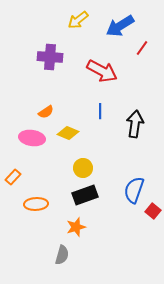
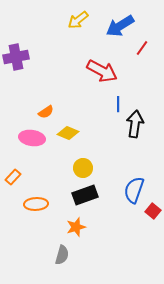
purple cross: moved 34 px left; rotated 15 degrees counterclockwise
blue line: moved 18 px right, 7 px up
